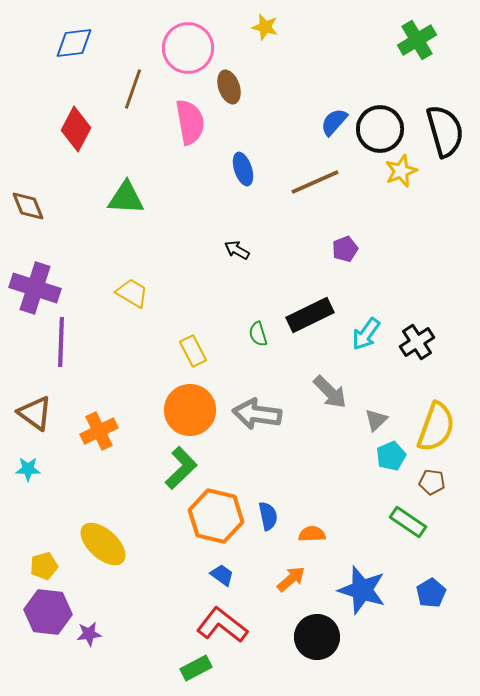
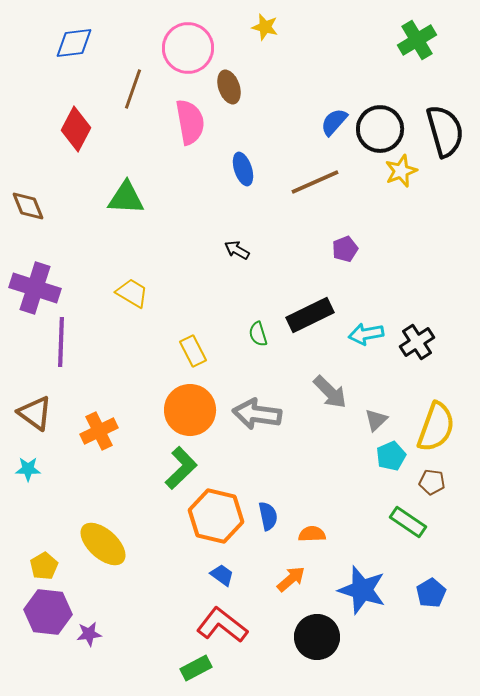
cyan arrow at (366, 334): rotated 44 degrees clockwise
yellow pentagon at (44, 566): rotated 16 degrees counterclockwise
